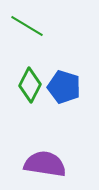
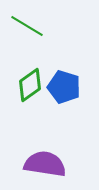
green diamond: rotated 28 degrees clockwise
